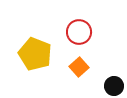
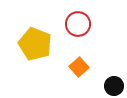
red circle: moved 1 px left, 8 px up
yellow pentagon: moved 10 px up
